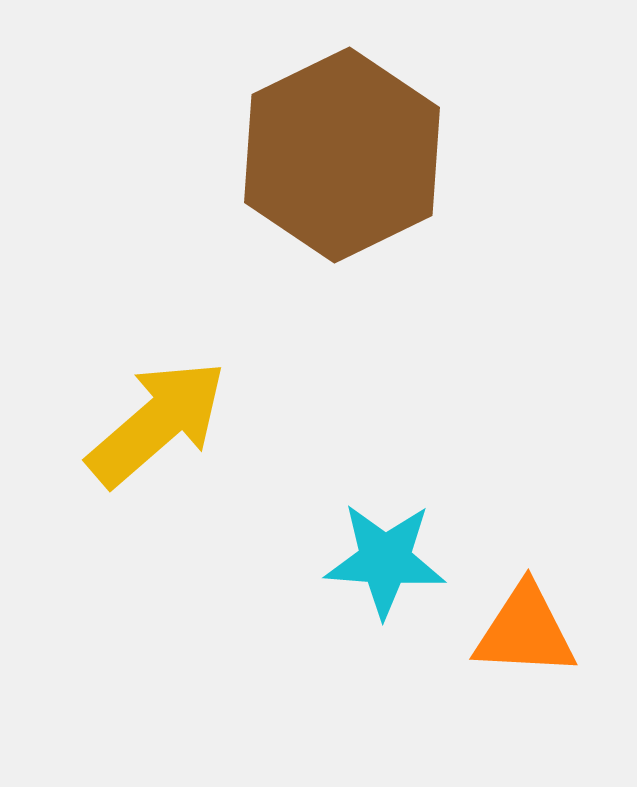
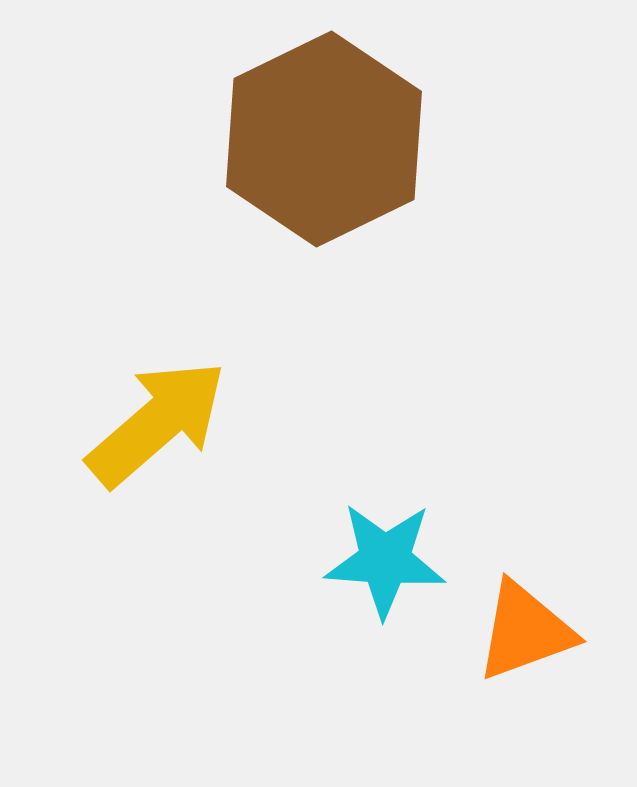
brown hexagon: moved 18 px left, 16 px up
orange triangle: rotated 23 degrees counterclockwise
